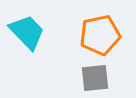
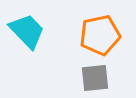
cyan trapezoid: moved 1 px up
